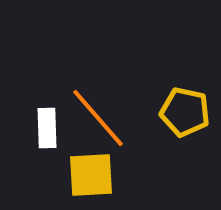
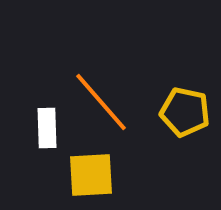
orange line: moved 3 px right, 16 px up
